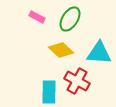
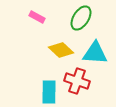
green ellipse: moved 11 px right, 1 px up
cyan triangle: moved 4 px left
red cross: rotated 10 degrees counterclockwise
